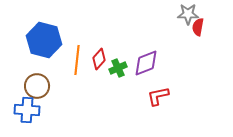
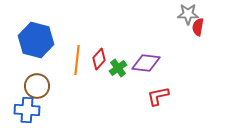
blue hexagon: moved 8 px left
purple diamond: rotated 28 degrees clockwise
green cross: rotated 12 degrees counterclockwise
